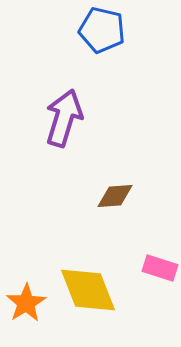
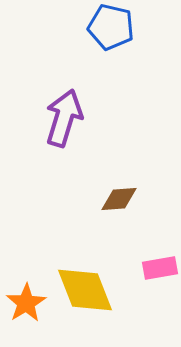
blue pentagon: moved 9 px right, 3 px up
brown diamond: moved 4 px right, 3 px down
pink rectangle: rotated 28 degrees counterclockwise
yellow diamond: moved 3 px left
